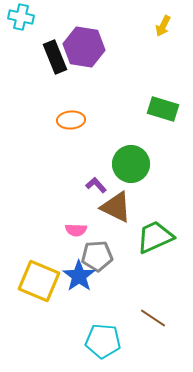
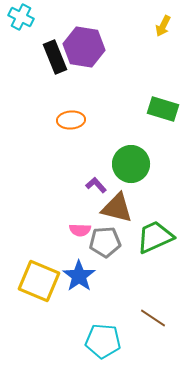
cyan cross: rotated 15 degrees clockwise
brown triangle: moved 1 px right, 1 px down; rotated 12 degrees counterclockwise
pink semicircle: moved 4 px right
gray pentagon: moved 8 px right, 14 px up
